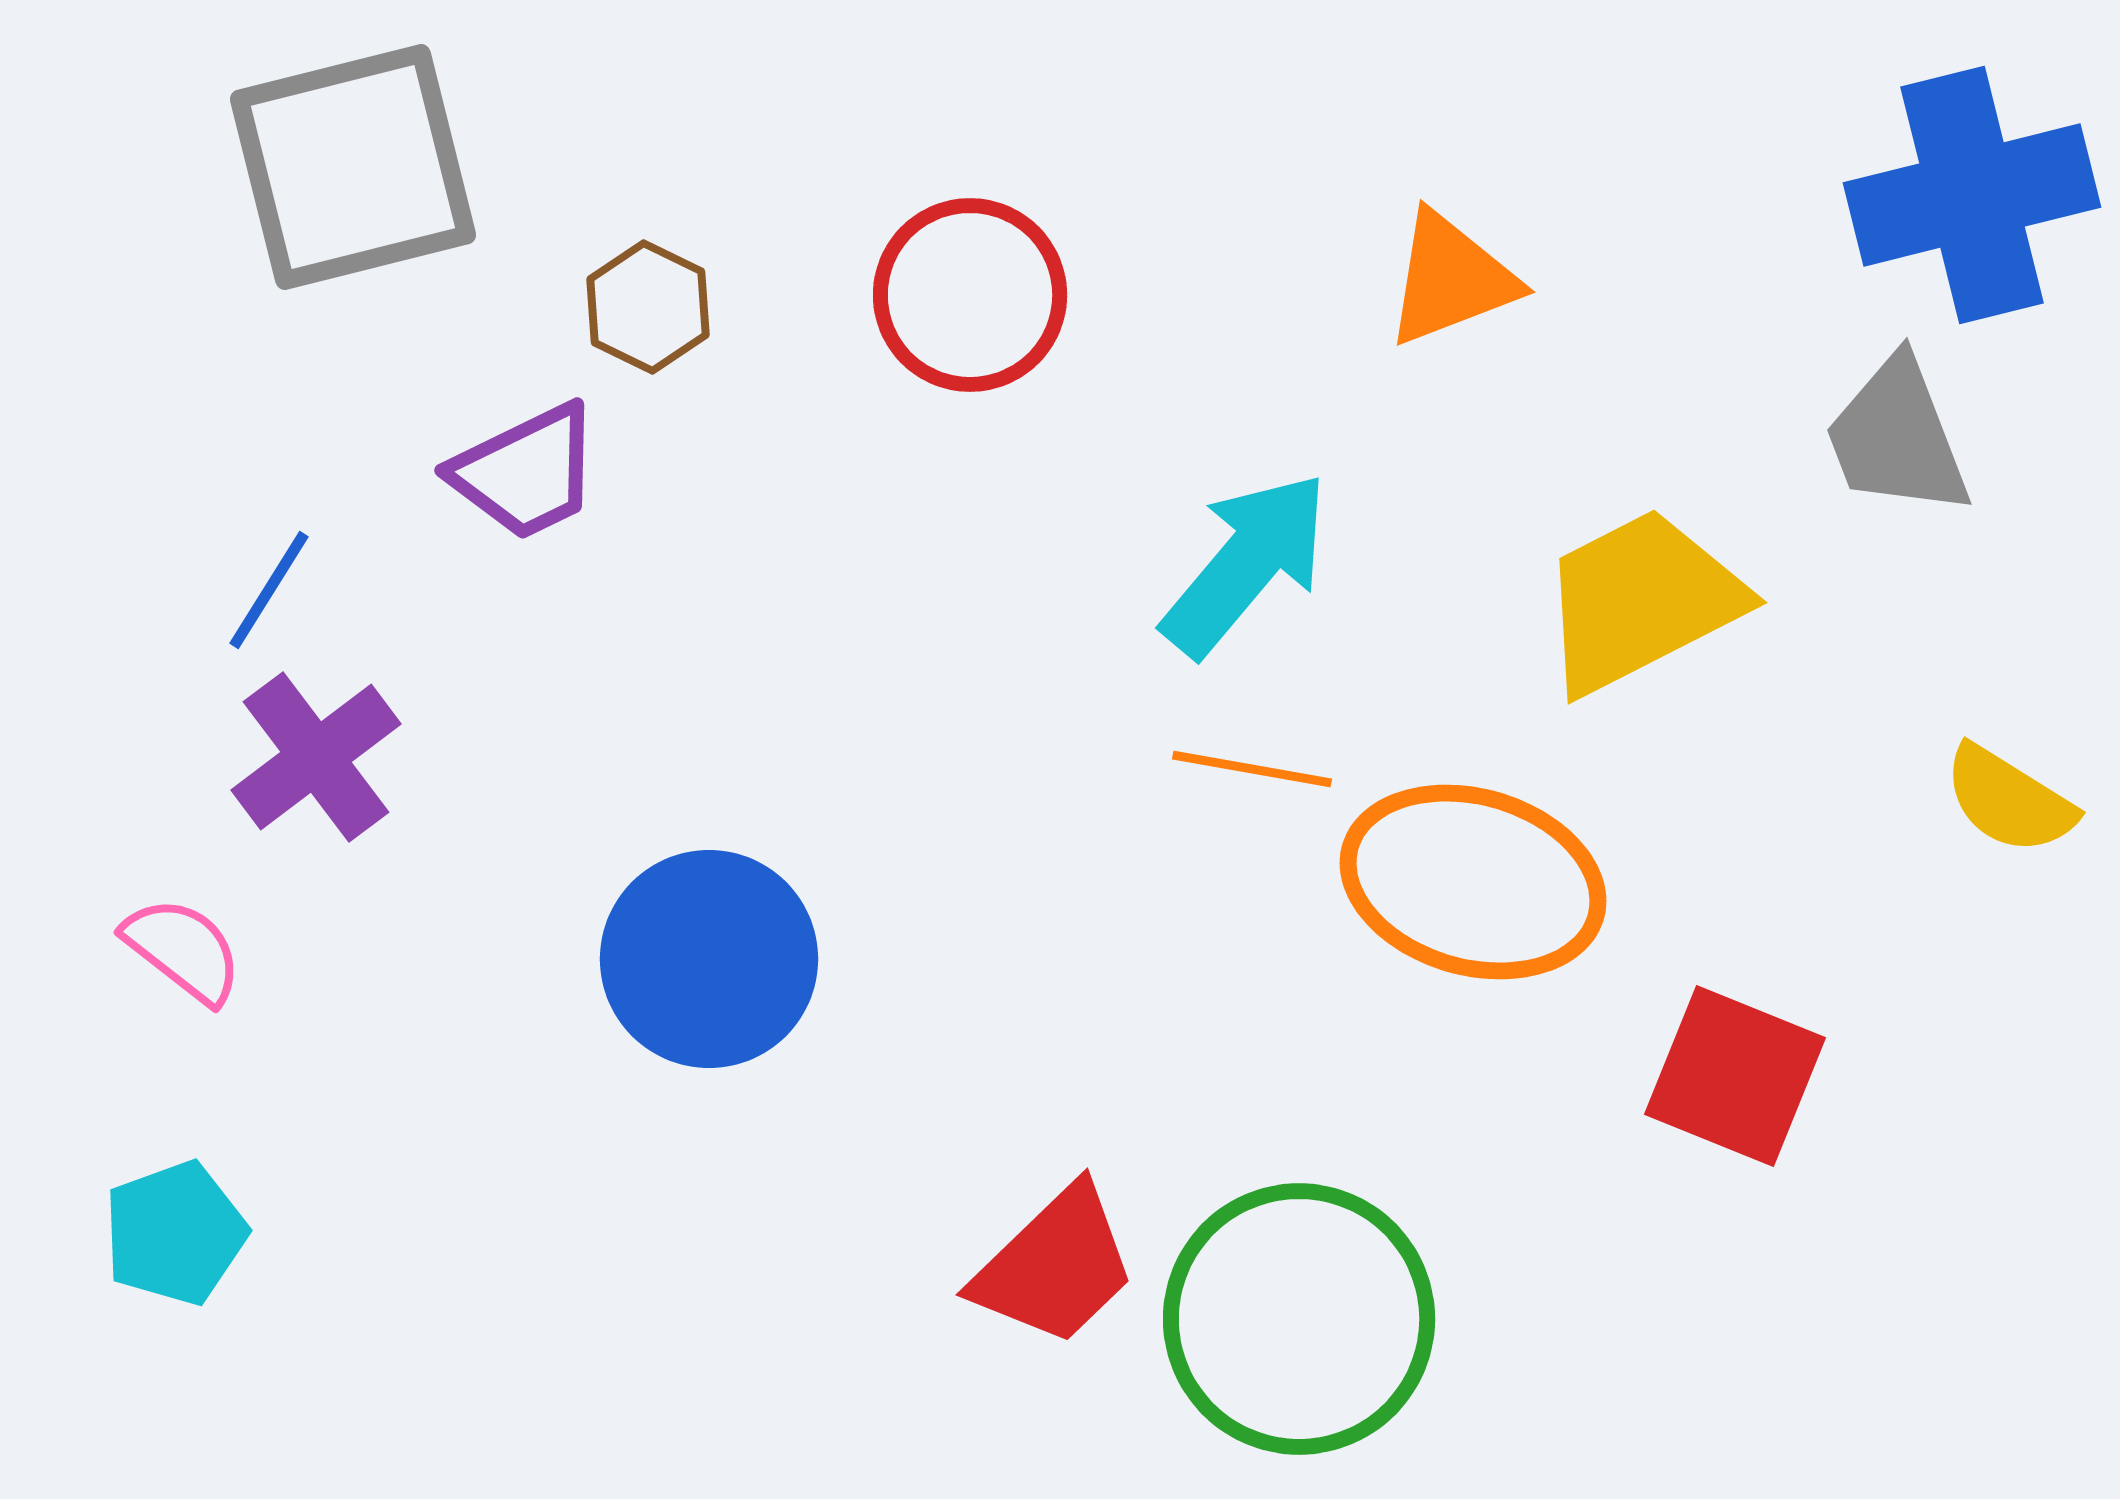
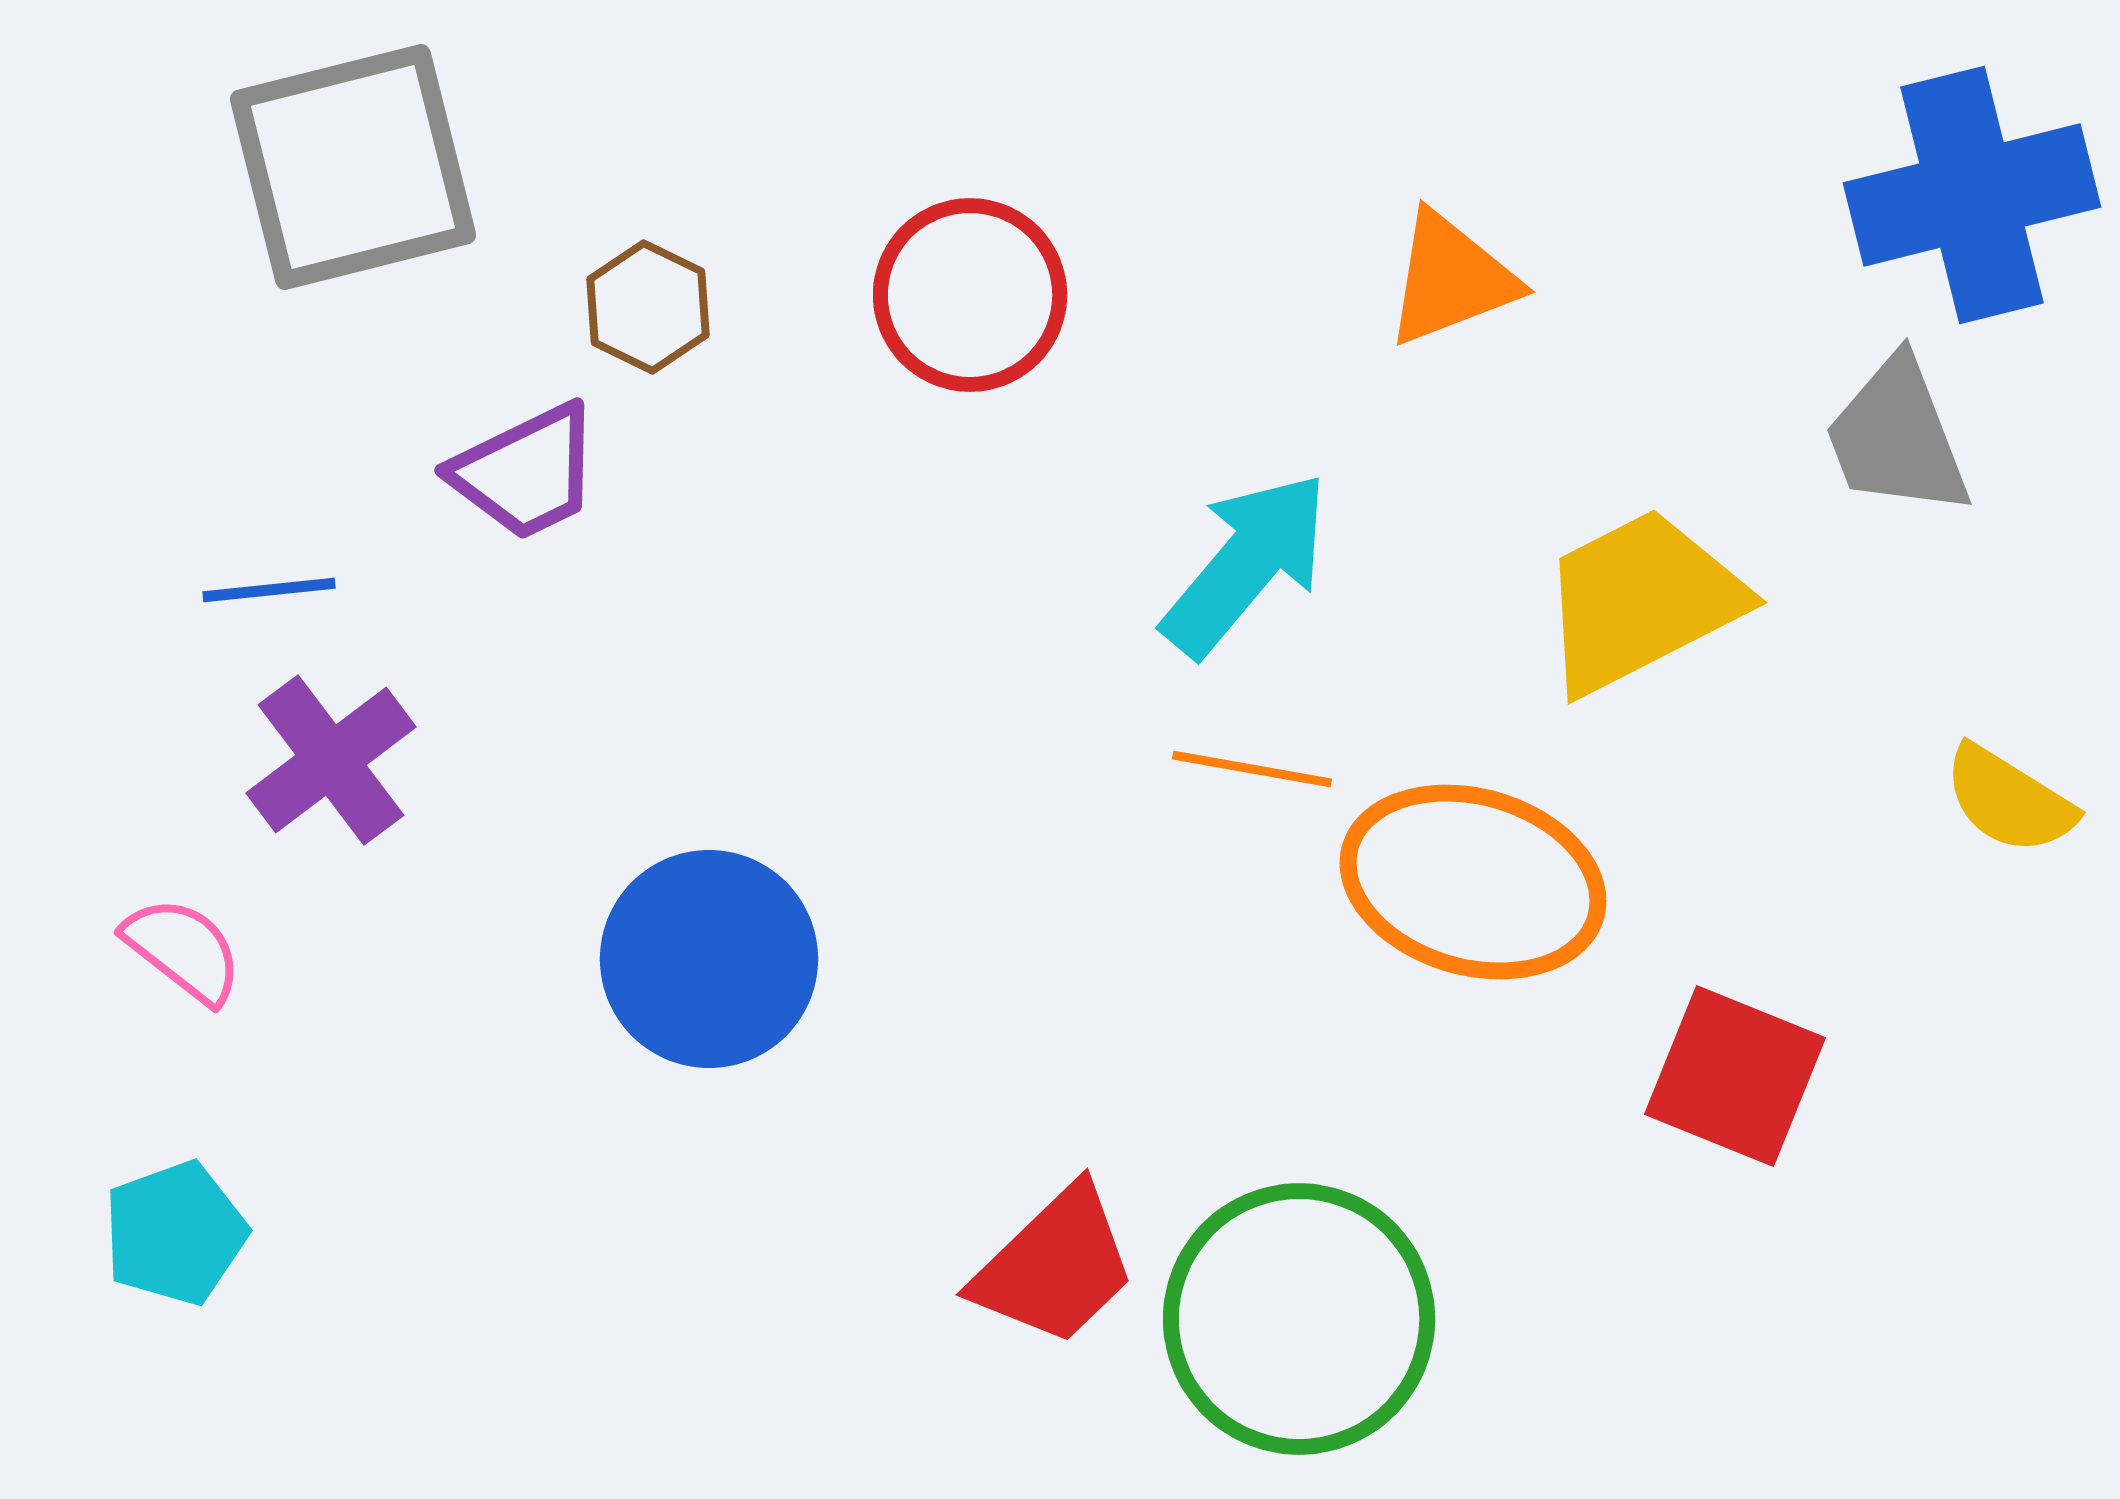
blue line: rotated 52 degrees clockwise
purple cross: moved 15 px right, 3 px down
